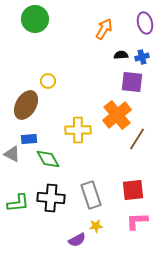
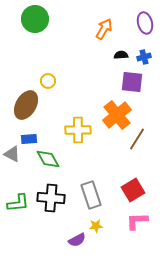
blue cross: moved 2 px right
red square: rotated 25 degrees counterclockwise
